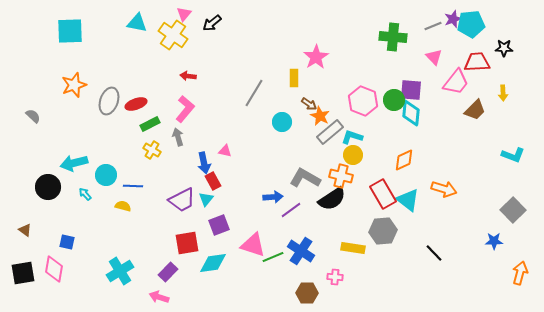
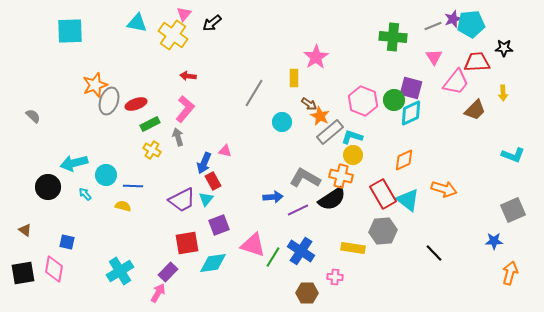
pink triangle at (434, 57): rotated 12 degrees clockwise
orange star at (74, 85): moved 21 px right
purple square at (411, 90): moved 2 px up; rotated 10 degrees clockwise
cyan diamond at (411, 113): rotated 60 degrees clockwise
blue arrow at (204, 163): rotated 35 degrees clockwise
purple line at (291, 210): moved 7 px right; rotated 10 degrees clockwise
gray square at (513, 210): rotated 20 degrees clockwise
green line at (273, 257): rotated 35 degrees counterclockwise
orange arrow at (520, 273): moved 10 px left
pink arrow at (159, 297): moved 1 px left, 4 px up; rotated 102 degrees clockwise
